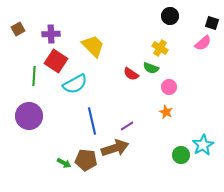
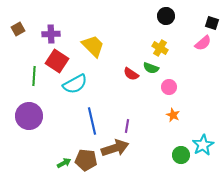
black circle: moved 4 px left
red square: moved 1 px right
orange star: moved 7 px right, 3 px down
purple line: rotated 48 degrees counterclockwise
green arrow: rotated 56 degrees counterclockwise
